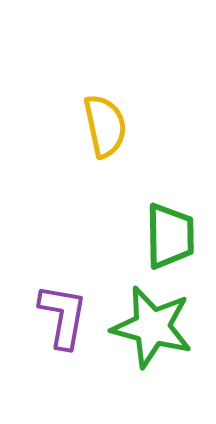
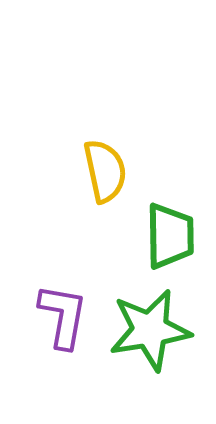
yellow semicircle: moved 45 px down
green star: moved 2 px left, 3 px down; rotated 24 degrees counterclockwise
